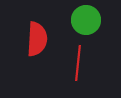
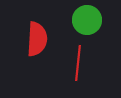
green circle: moved 1 px right
